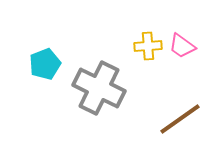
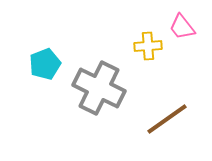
pink trapezoid: moved 19 px up; rotated 16 degrees clockwise
brown line: moved 13 px left
